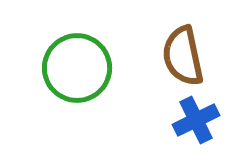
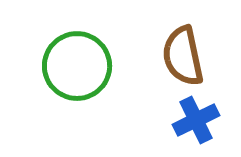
green circle: moved 2 px up
